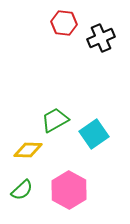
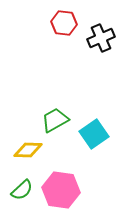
pink hexagon: moved 8 px left; rotated 21 degrees counterclockwise
